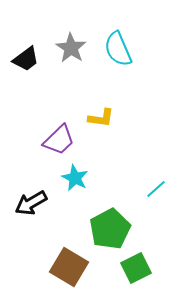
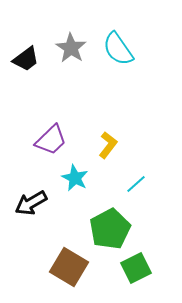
cyan semicircle: rotated 12 degrees counterclockwise
yellow L-shape: moved 7 px right, 27 px down; rotated 60 degrees counterclockwise
purple trapezoid: moved 8 px left
cyan line: moved 20 px left, 5 px up
